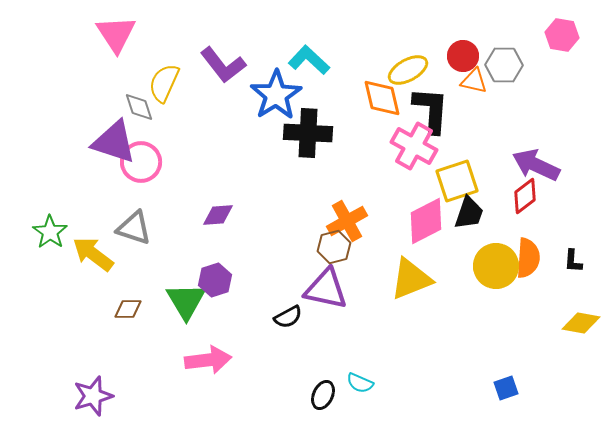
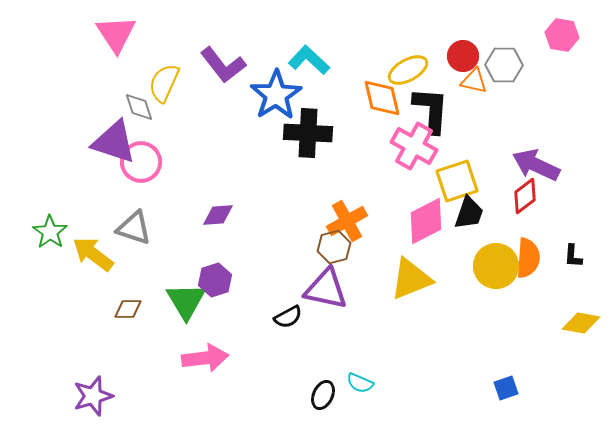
black L-shape at (573, 261): moved 5 px up
pink arrow at (208, 360): moved 3 px left, 2 px up
